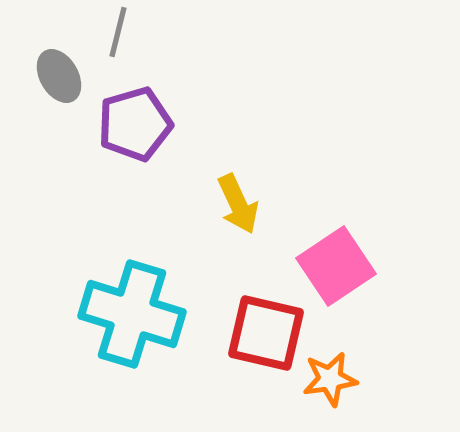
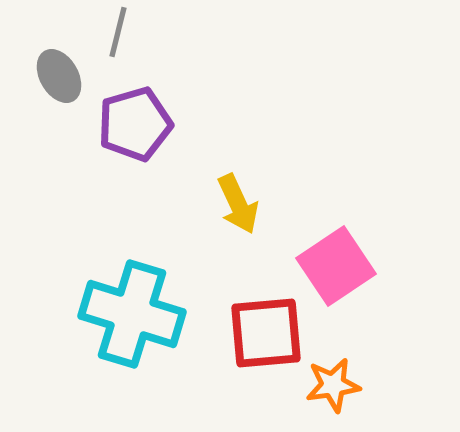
red square: rotated 18 degrees counterclockwise
orange star: moved 3 px right, 6 px down
